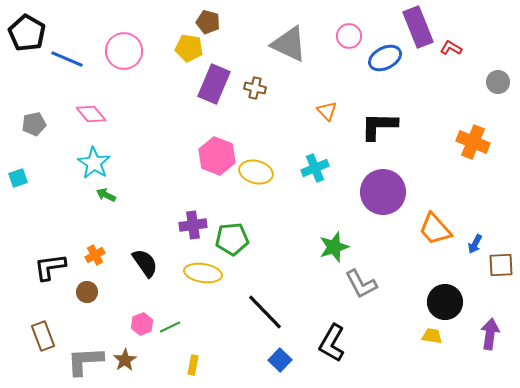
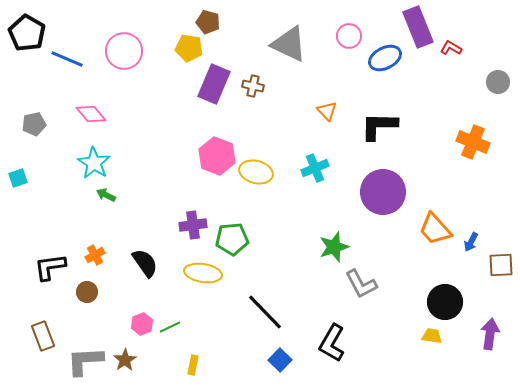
brown cross at (255, 88): moved 2 px left, 2 px up
blue arrow at (475, 244): moved 4 px left, 2 px up
